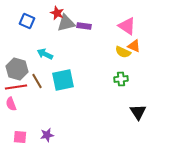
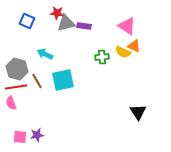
red star: rotated 16 degrees counterclockwise
green cross: moved 19 px left, 22 px up
pink semicircle: moved 1 px up
purple star: moved 10 px left
